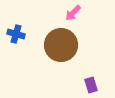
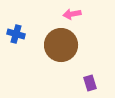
pink arrow: moved 1 px left, 1 px down; rotated 36 degrees clockwise
purple rectangle: moved 1 px left, 2 px up
